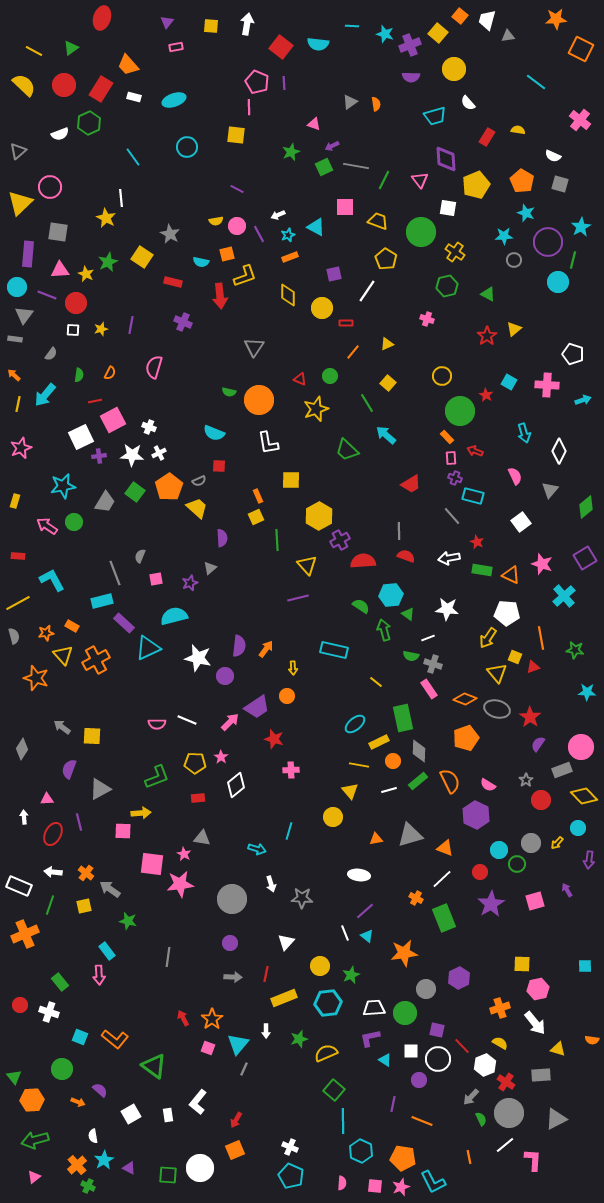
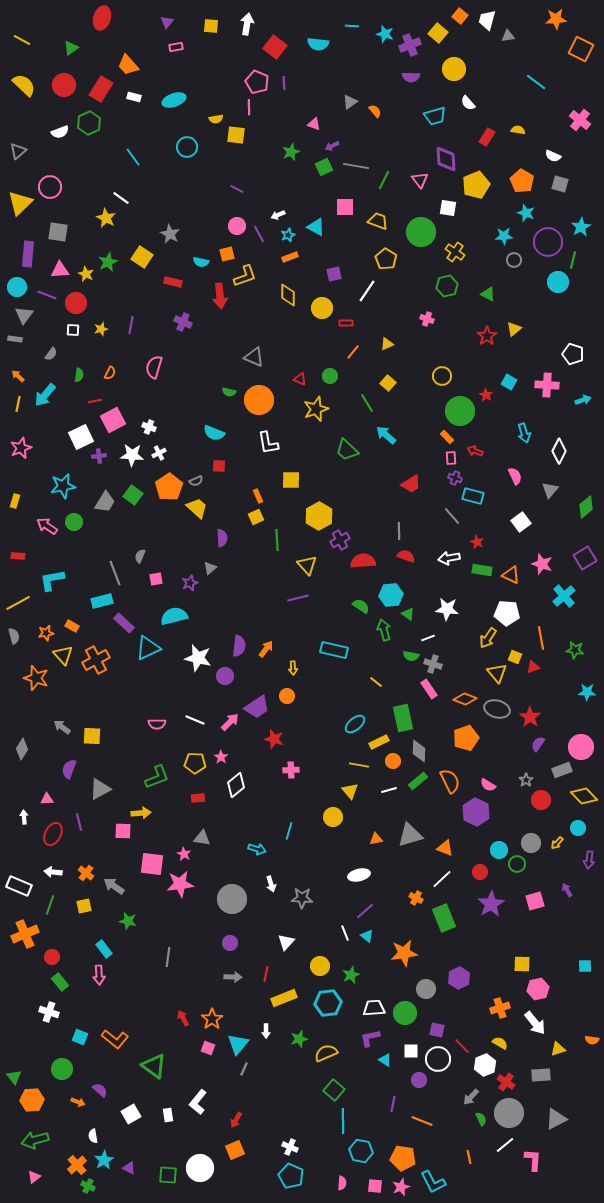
red square at (281, 47): moved 6 px left
yellow line at (34, 51): moved 12 px left, 11 px up
orange semicircle at (376, 104): moved 1 px left, 7 px down; rotated 32 degrees counterclockwise
white semicircle at (60, 134): moved 2 px up
white line at (121, 198): rotated 48 degrees counterclockwise
yellow semicircle at (216, 221): moved 102 px up
gray triangle at (254, 347): moved 10 px down; rotated 40 degrees counterclockwise
orange arrow at (14, 375): moved 4 px right, 1 px down
gray semicircle at (199, 481): moved 3 px left
green square at (135, 492): moved 2 px left, 3 px down
cyan L-shape at (52, 580): rotated 72 degrees counterclockwise
white line at (187, 720): moved 8 px right
purple hexagon at (476, 815): moved 3 px up
white ellipse at (359, 875): rotated 20 degrees counterclockwise
gray arrow at (110, 889): moved 4 px right, 3 px up
cyan rectangle at (107, 951): moved 3 px left, 2 px up
red circle at (20, 1005): moved 32 px right, 48 px up
yellow triangle at (558, 1049): rotated 35 degrees counterclockwise
cyan hexagon at (361, 1151): rotated 15 degrees counterclockwise
